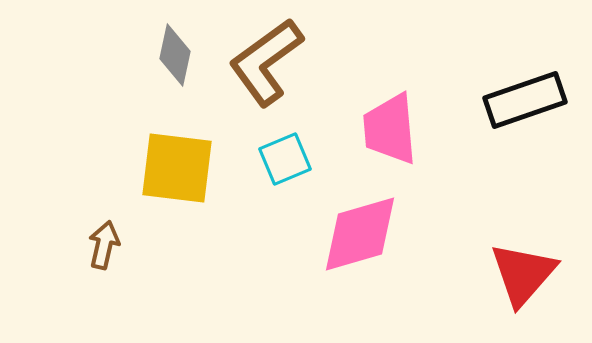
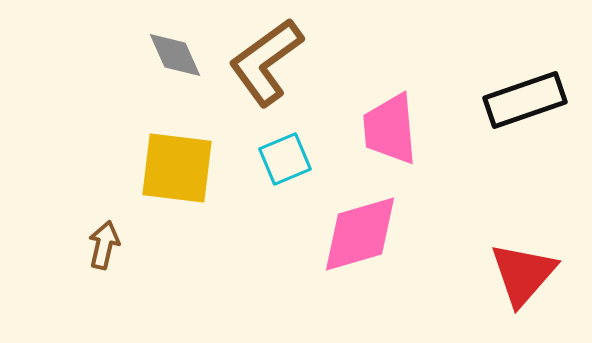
gray diamond: rotated 36 degrees counterclockwise
